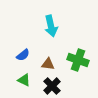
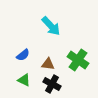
cyan arrow: rotated 30 degrees counterclockwise
green cross: rotated 15 degrees clockwise
black cross: moved 2 px up; rotated 18 degrees counterclockwise
